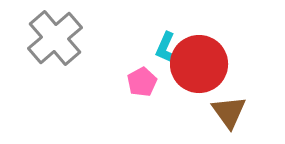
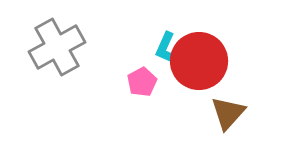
gray cross: moved 2 px right, 9 px down; rotated 12 degrees clockwise
red circle: moved 3 px up
brown triangle: moved 1 px left, 1 px down; rotated 18 degrees clockwise
